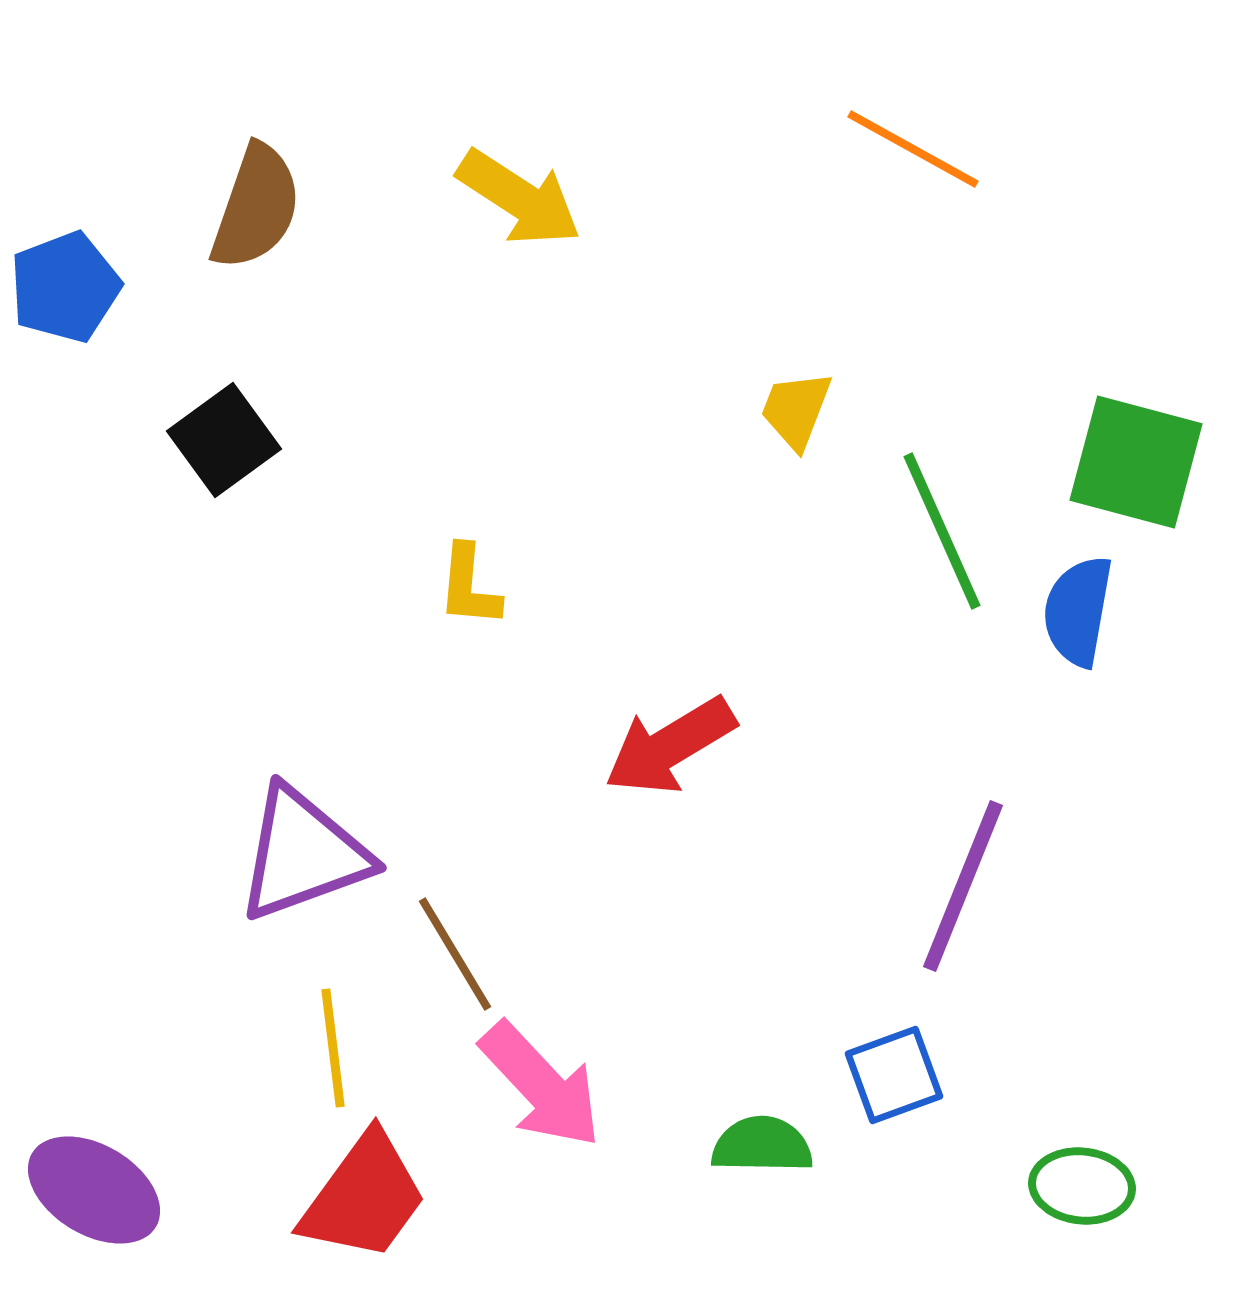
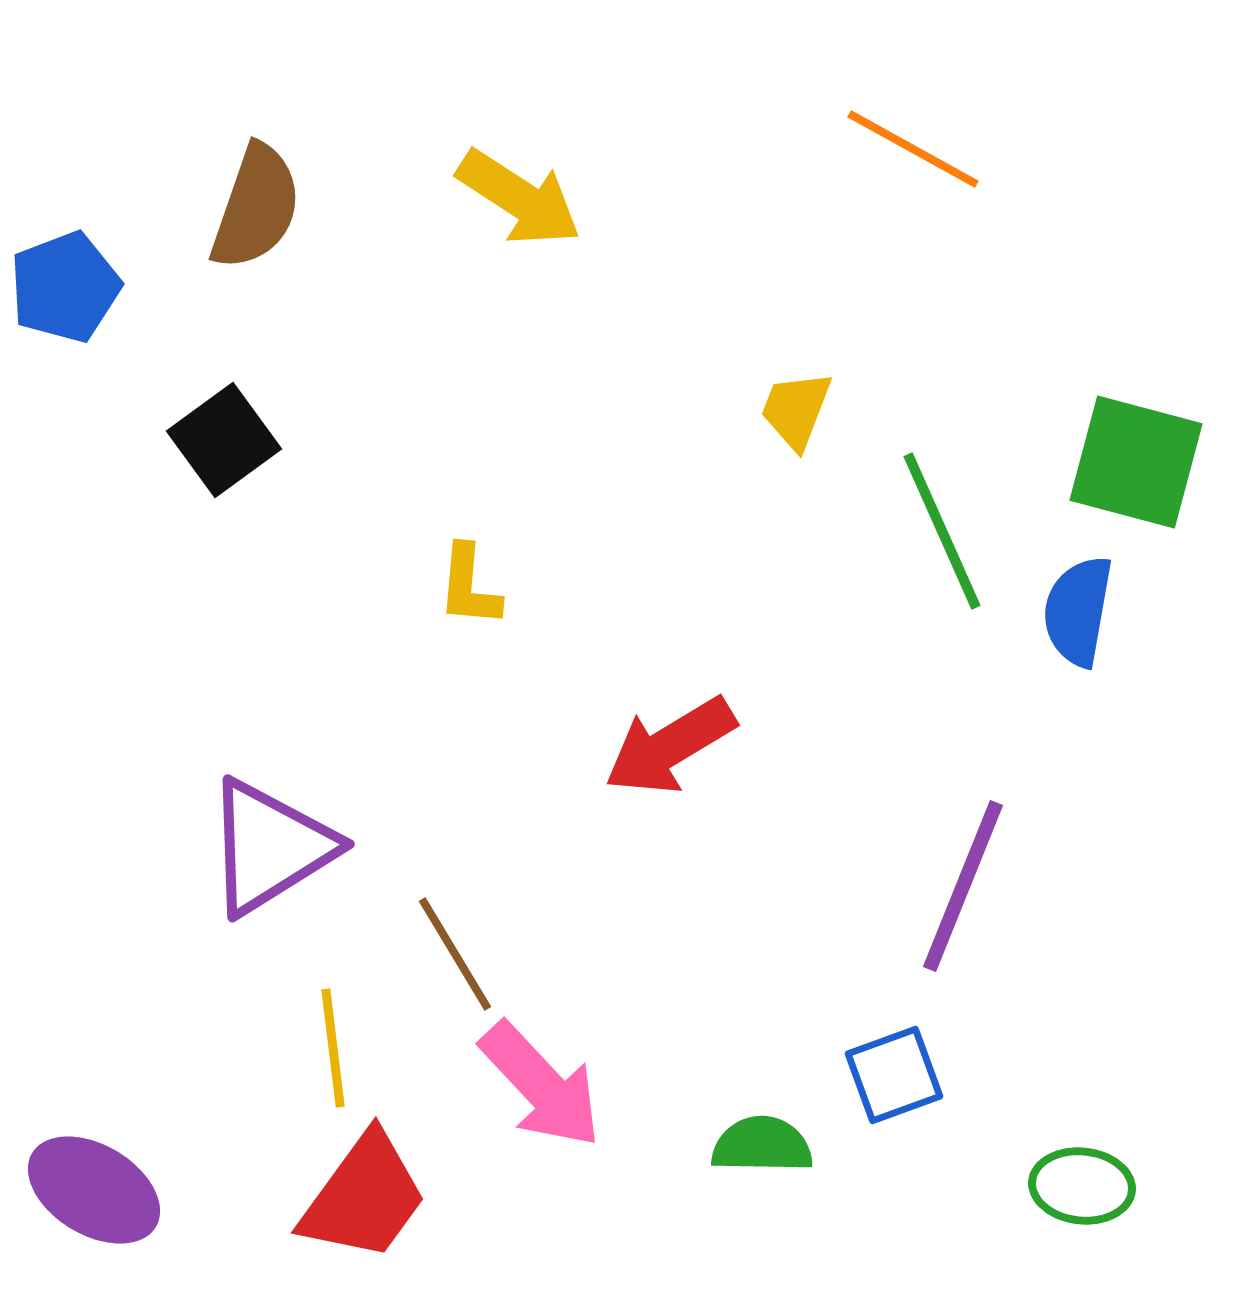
purple triangle: moved 33 px left, 7 px up; rotated 12 degrees counterclockwise
